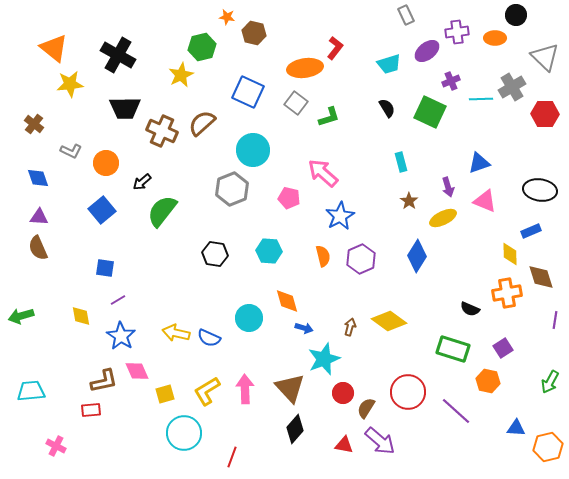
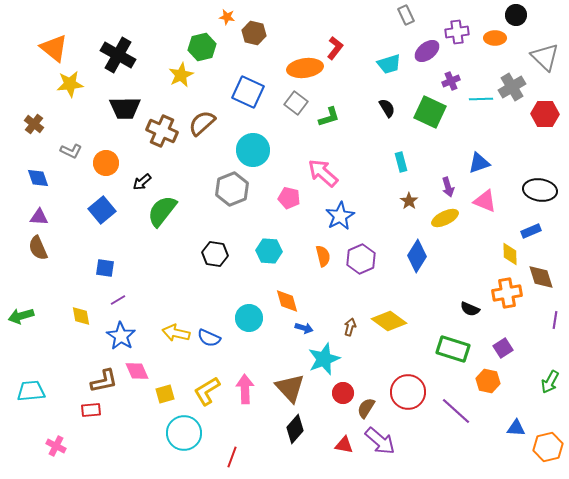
yellow ellipse at (443, 218): moved 2 px right
